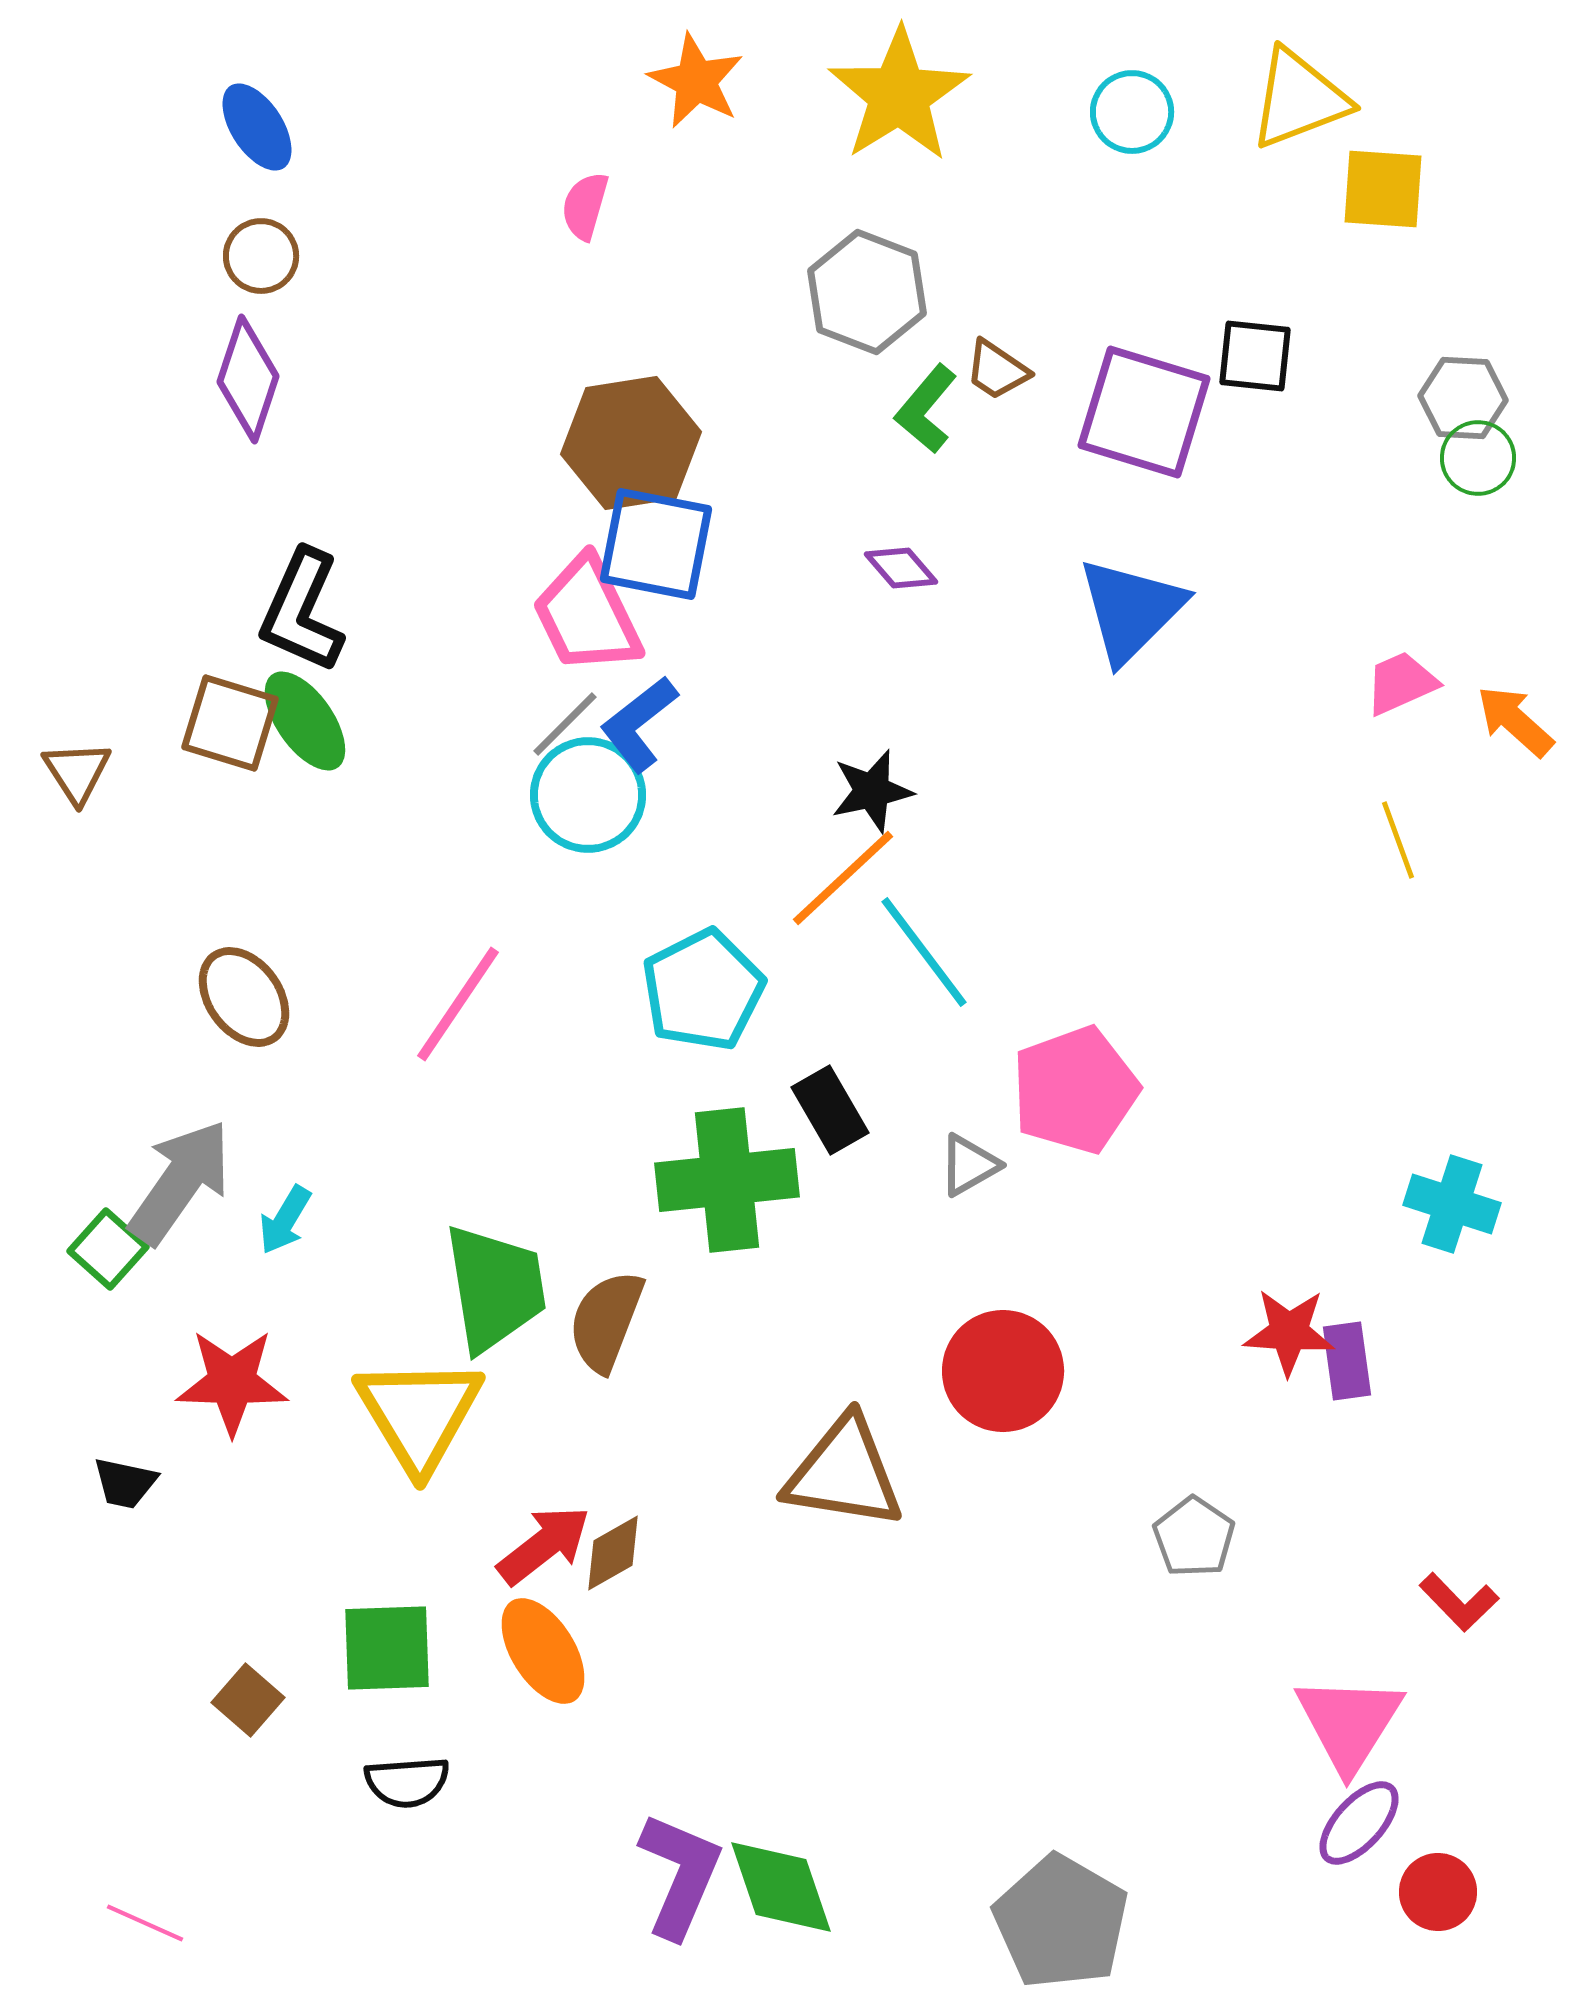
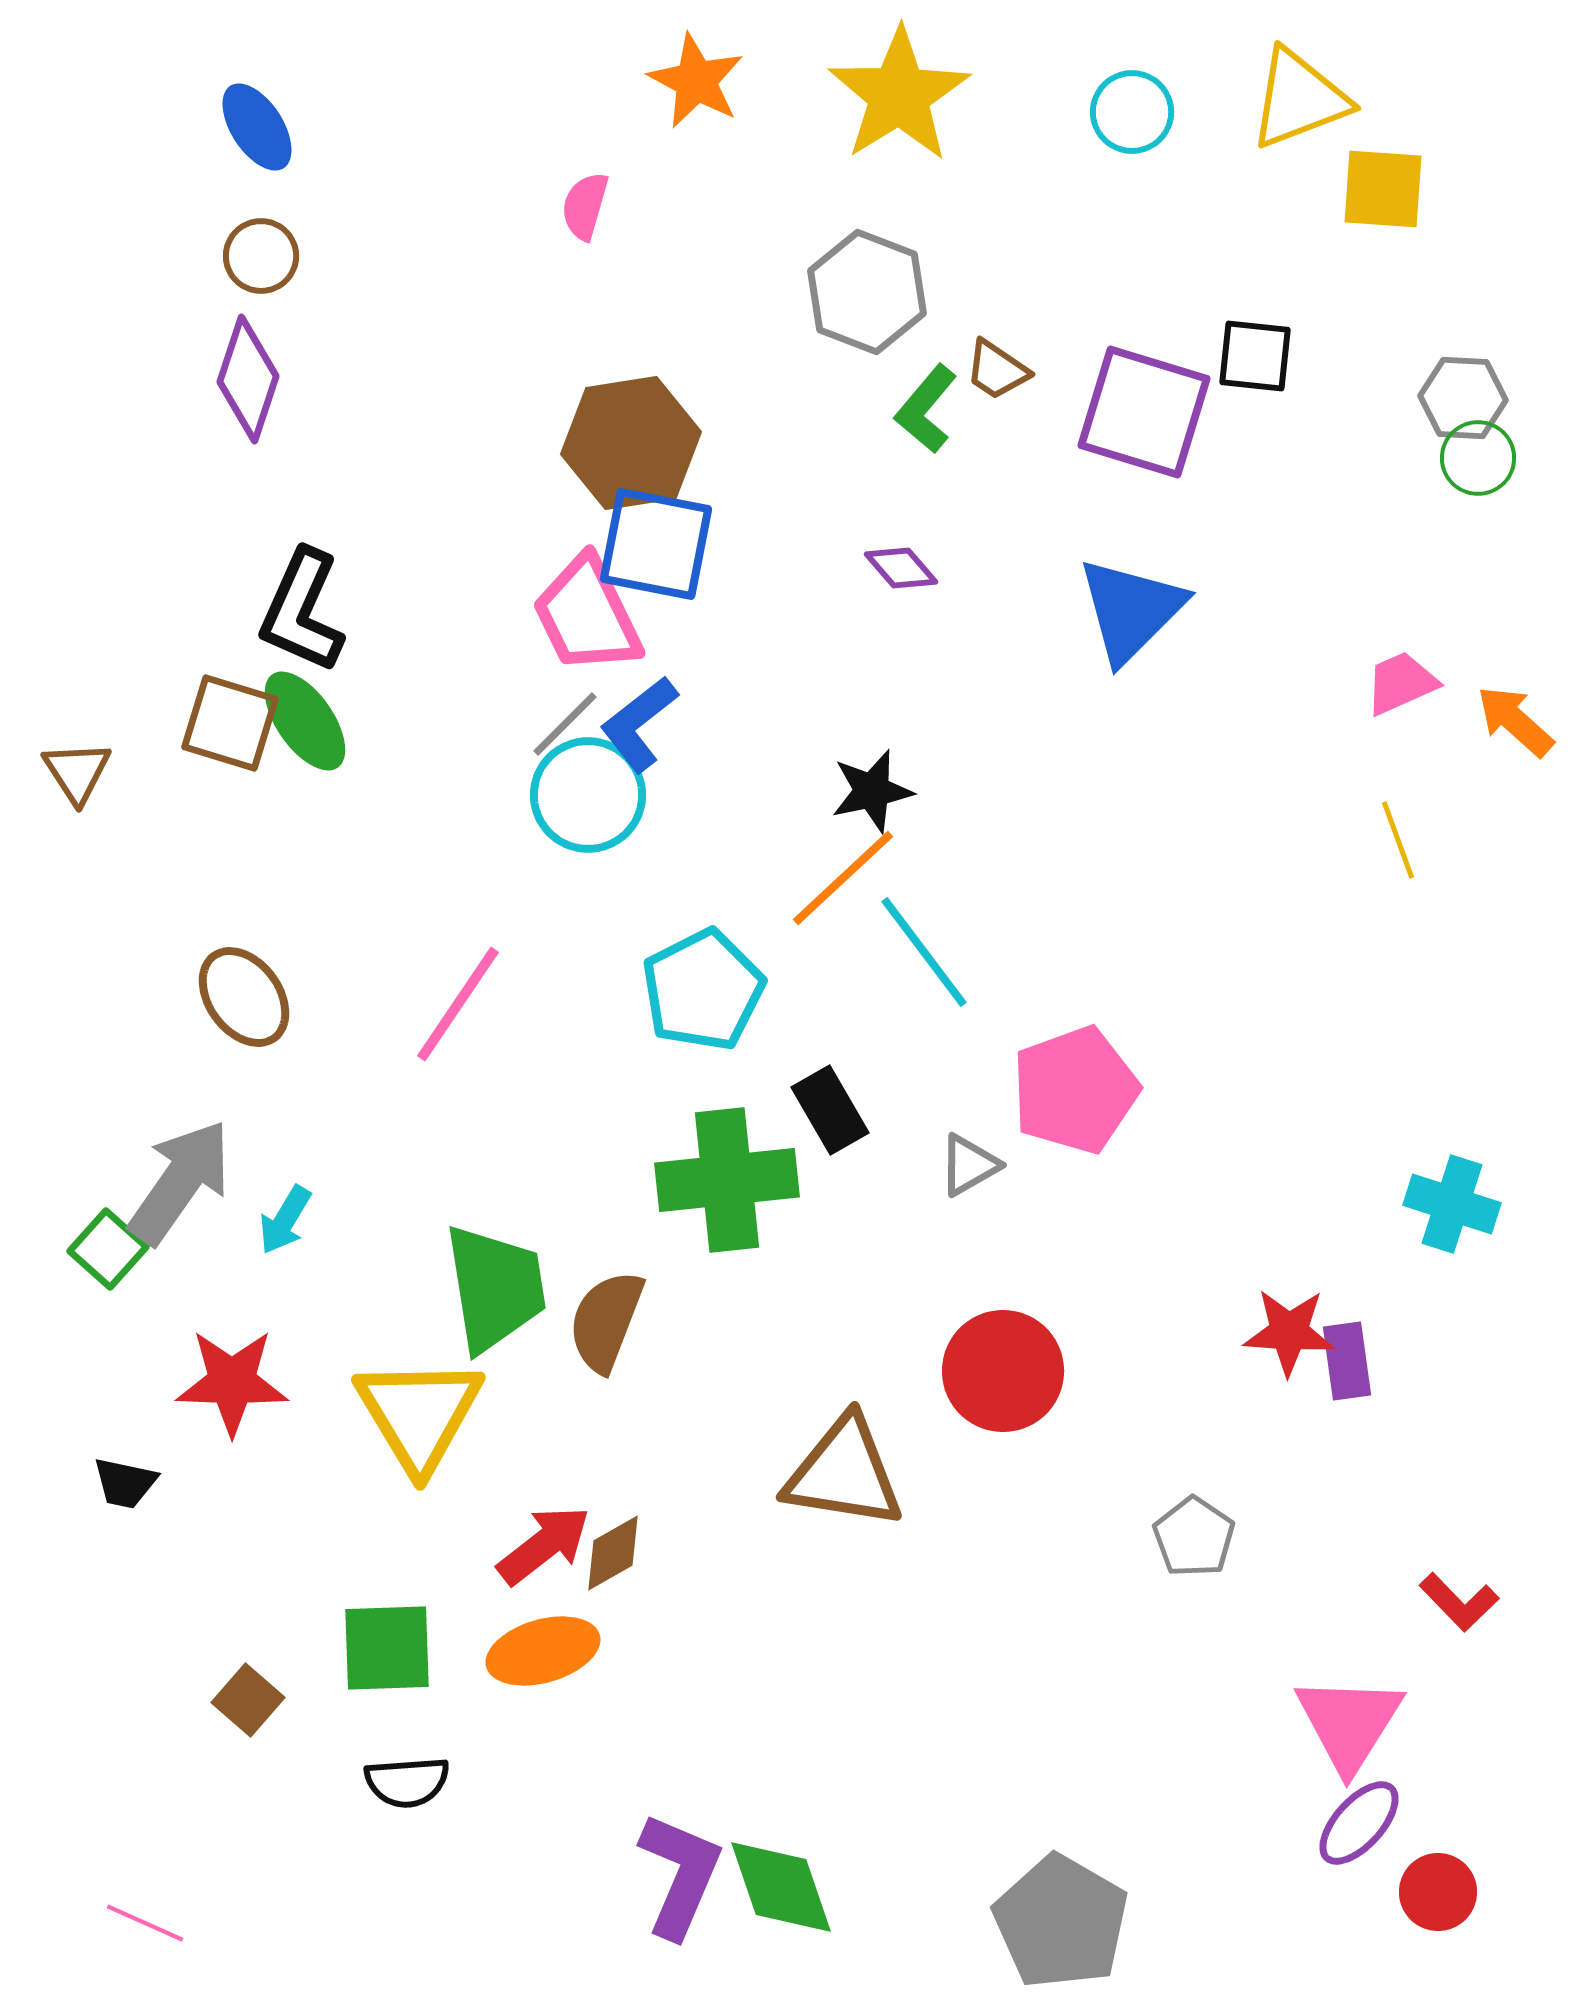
orange ellipse at (543, 1651): rotated 74 degrees counterclockwise
